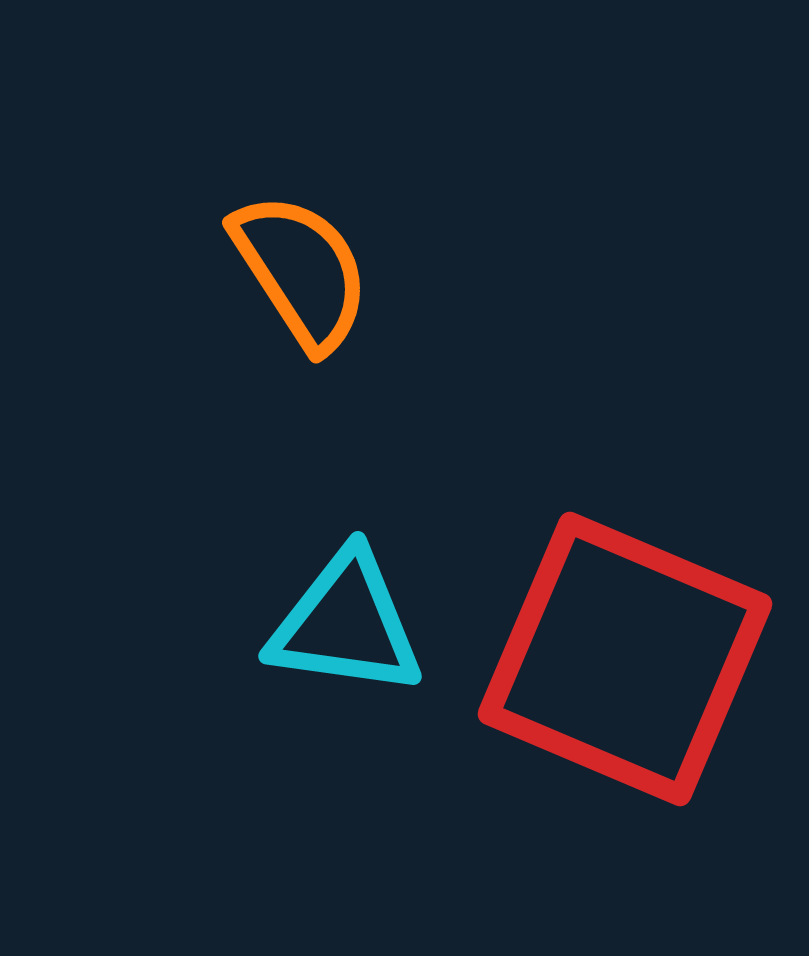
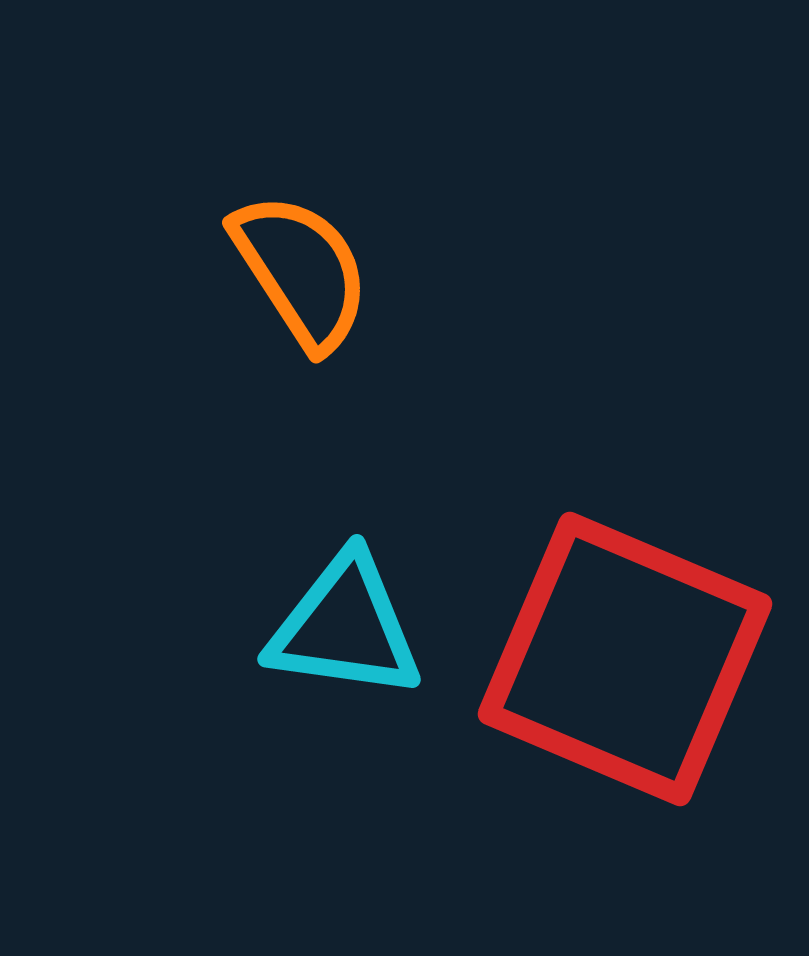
cyan triangle: moved 1 px left, 3 px down
